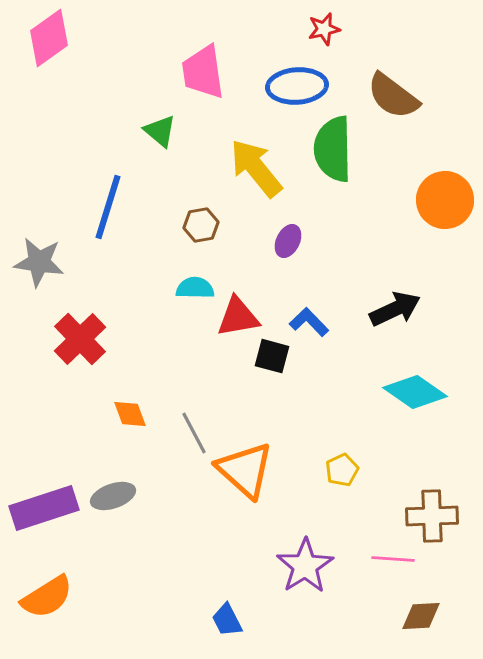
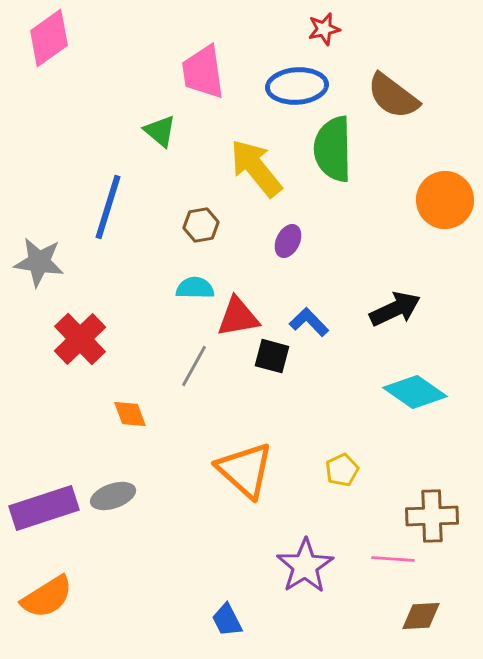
gray line: moved 67 px up; rotated 57 degrees clockwise
